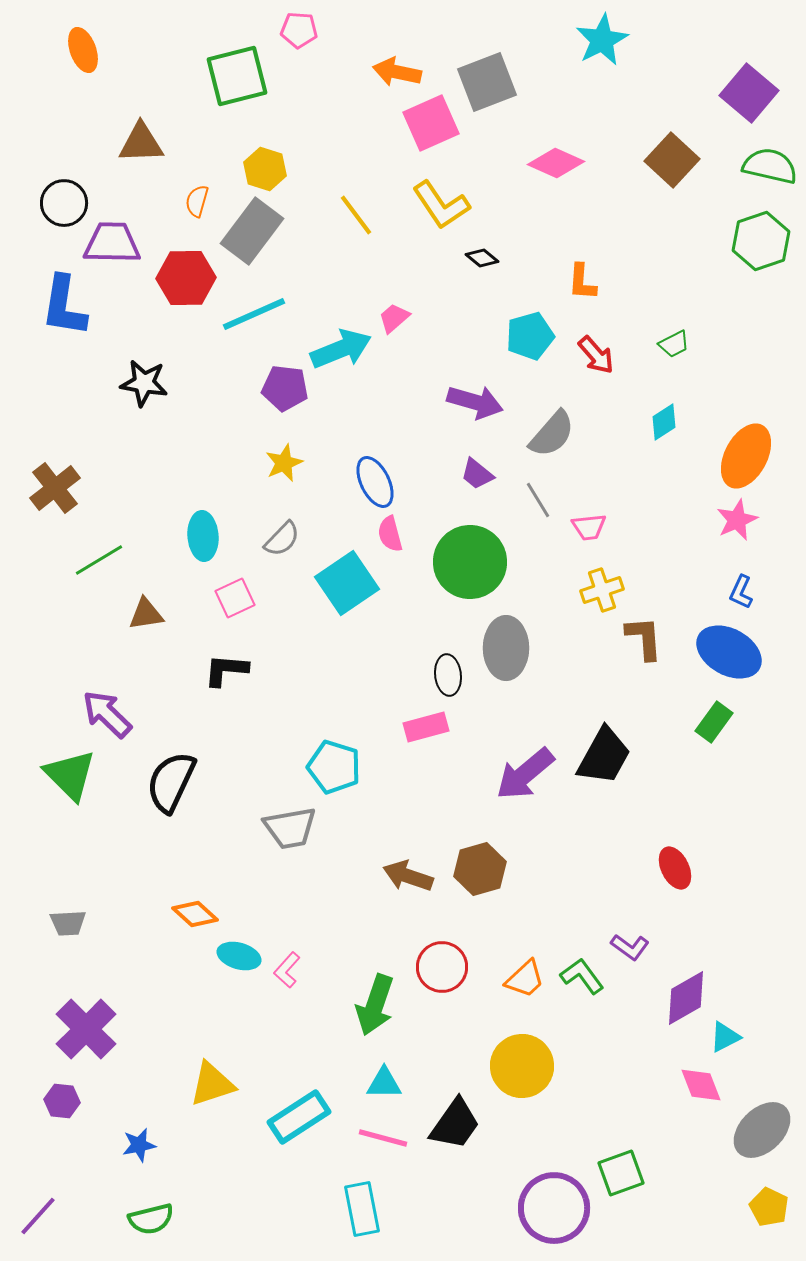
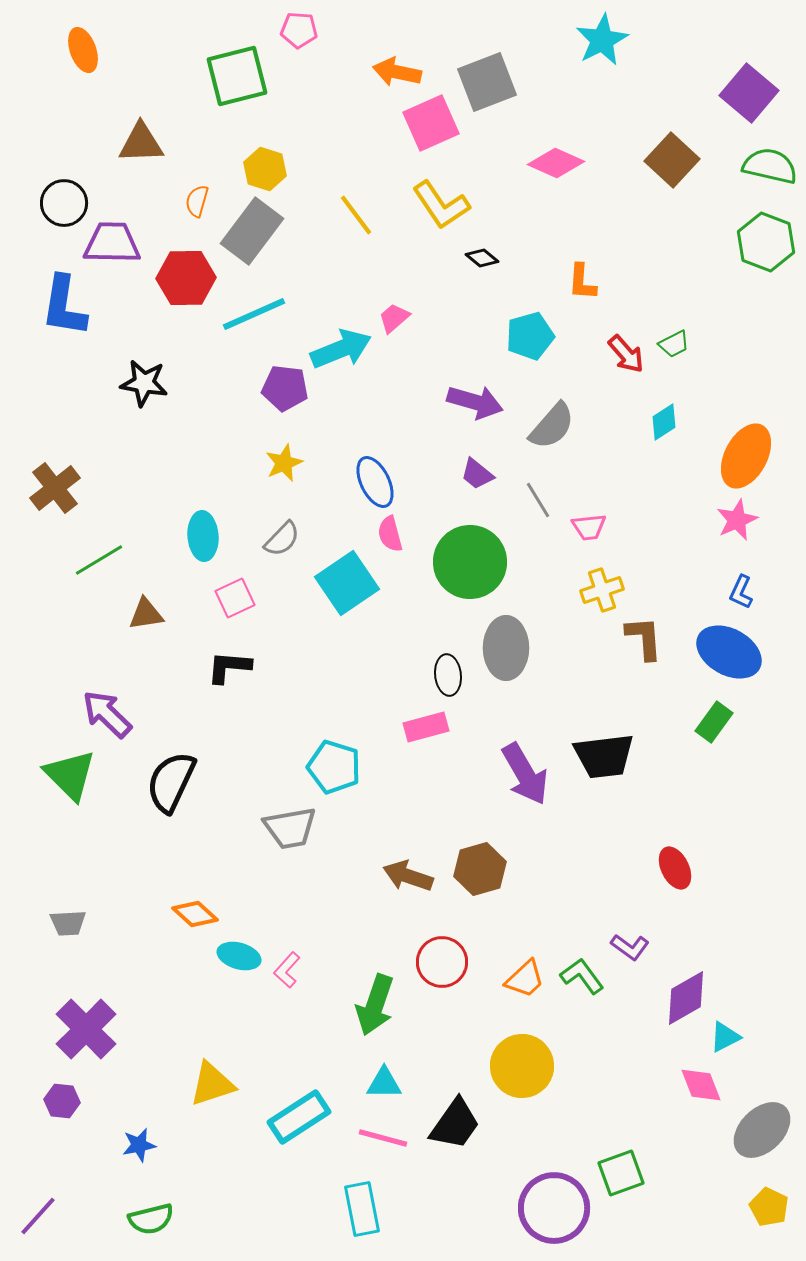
green hexagon at (761, 241): moved 5 px right, 1 px down; rotated 20 degrees counterclockwise
red arrow at (596, 355): moved 30 px right, 1 px up
gray semicircle at (552, 434): moved 8 px up
black L-shape at (226, 670): moved 3 px right, 3 px up
black trapezoid at (604, 756): rotated 54 degrees clockwise
purple arrow at (525, 774): rotated 80 degrees counterclockwise
red circle at (442, 967): moved 5 px up
